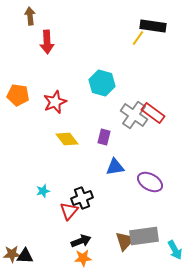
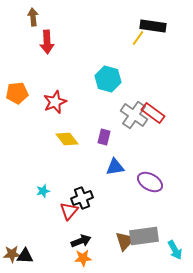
brown arrow: moved 3 px right, 1 px down
cyan hexagon: moved 6 px right, 4 px up
orange pentagon: moved 1 px left, 2 px up; rotated 15 degrees counterclockwise
